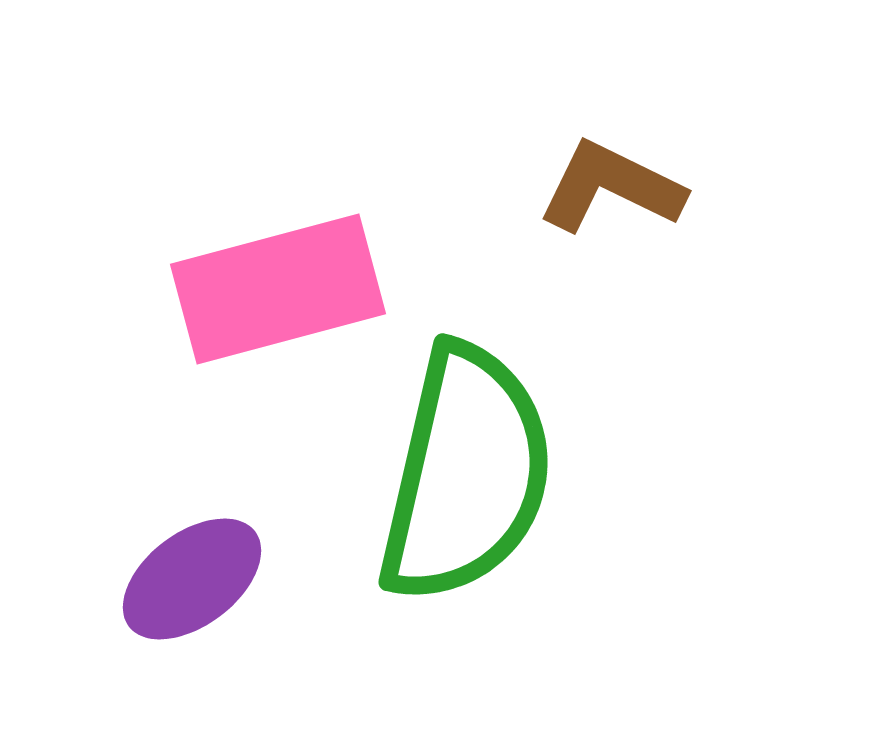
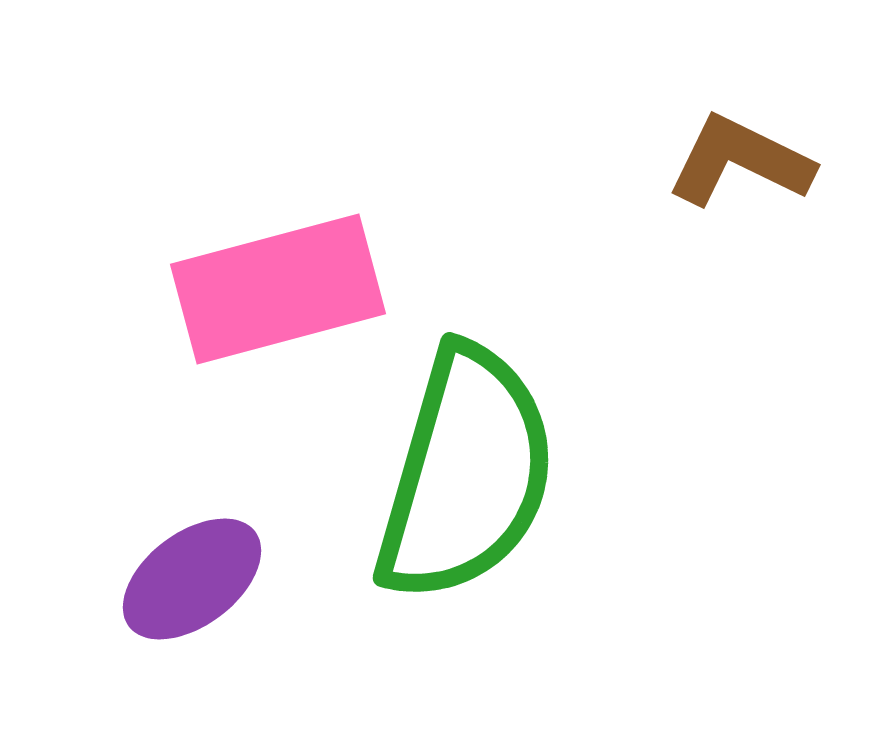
brown L-shape: moved 129 px right, 26 px up
green semicircle: rotated 3 degrees clockwise
